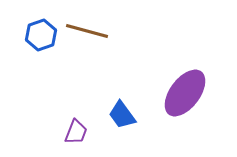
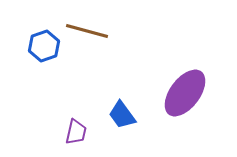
blue hexagon: moved 3 px right, 11 px down
purple trapezoid: rotated 8 degrees counterclockwise
